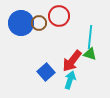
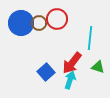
red circle: moved 2 px left, 3 px down
cyan line: moved 1 px down
green triangle: moved 8 px right, 13 px down
red arrow: moved 2 px down
